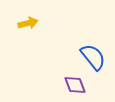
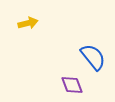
purple diamond: moved 3 px left
